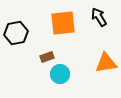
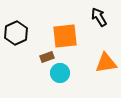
orange square: moved 2 px right, 13 px down
black hexagon: rotated 15 degrees counterclockwise
cyan circle: moved 1 px up
